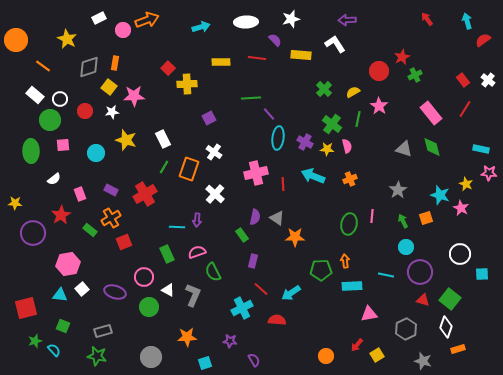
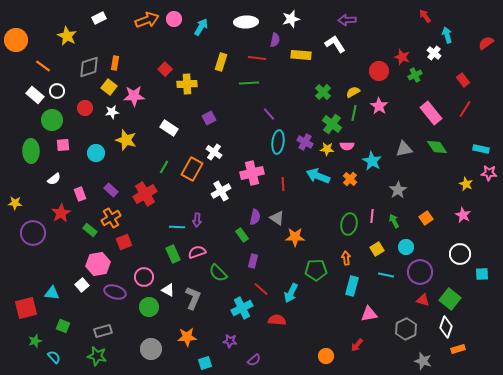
red arrow at (427, 19): moved 2 px left, 3 px up
cyan arrow at (467, 21): moved 20 px left, 14 px down
cyan arrow at (201, 27): rotated 42 degrees counterclockwise
pink circle at (123, 30): moved 51 px right, 11 px up
yellow star at (67, 39): moved 3 px up
purple semicircle at (275, 40): rotated 56 degrees clockwise
red semicircle at (483, 40): moved 3 px right, 3 px down
red star at (402, 57): rotated 28 degrees counterclockwise
yellow rectangle at (221, 62): rotated 72 degrees counterclockwise
red square at (168, 68): moved 3 px left, 1 px down
white cross at (488, 80): moved 54 px left, 27 px up
green cross at (324, 89): moved 1 px left, 3 px down
green line at (251, 98): moved 2 px left, 15 px up
white circle at (60, 99): moved 3 px left, 8 px up
red circle at (85, 111): moved 3 px up
green line at (358, 119): moved 4 px left, 6 px up
green circle at (50, 120): moved 2 px right
cyan ellipse at (278, 138): moved 4 px down
white rectangle at (163, 139): moved 6 px right, 11 px up; rotated 30 degrees counterclockwise
pink semicircle at (347, 146): rotated 104 degrees clockwise
green diamond at (432, 147): moved 5 px right; rotated 20 degrees counterclockwise
gray triangle at (404, 149): rotated 30 degrees counterclockwise
orange rectangle at (189, 169): moved 3 px right; rotated 10 degrees clockwise
pink cross at (256, 173): moved 4 px left
cyan arrow at (313, 176): moved 5 px right
orange cross at (350, 179): rotated 24 degrees counterclockwise
purple rectangle at (111, 190): rotated 16 degrees clockwise
white cross at (215, 194): moved 6 px right, 3 px up; rotated 18 degrees clockwise
cyan star at (440, 195): moved 68 px left, 34 px up; rotated 12 degrees clockwise
pink star at (461, 208): moved 2 px right, 7 px down
red star at (61, 215): moved 2 px up
orange square at (426, 218): rotated 16 degrees counterclockwise
green arrow at (403, 221): moved 9 px left
green rectangle at (167, 254): moved 6 px right
orange arrow at (345, 261): moved 1 px right, 3 px up
pink hexagon at (68, 264): moved 30 px right
green pentagon at (321, 270): moved 5 px left
green semicircle at (213, 272): moved 5 px right, 1 px down; rotated 18 degrees counterclockwise
cyan rectangle at (352, 286): rotated 72 degrees counterclockwise
white square at (82, 289): moved 4 px up
cyan arrow at (291, 293): rotated 30 degrees counterclockwise
cyan triangle at (60, 295): moved 8 px left, 2 px up
gray L-shape at (193, 295): moved 3 px down
cyan semicircle at (54, 350): moved 7 px down
yellow square at (377, 355): moved 106 px up
gray circle at (151, 357): moved 8 px up
purple semicircle at (254, 360): rotated 80 degrees clockwise
